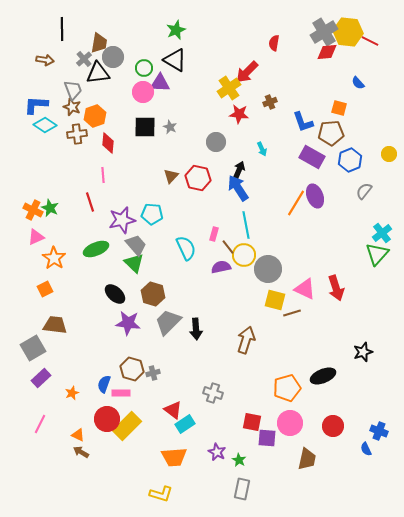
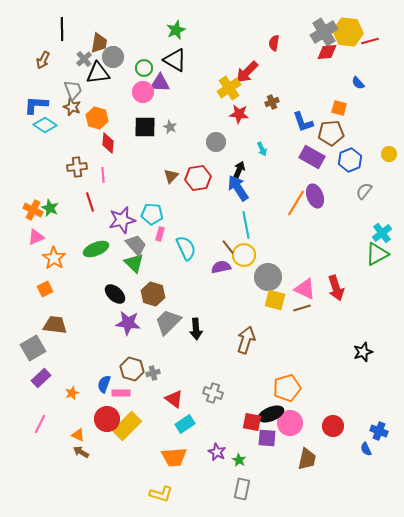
red line at (370, 41): rotated 42 degrees counterclockwise
brown arrow at (45, 60): moved 2 px left; rotated 108 degrees clockwise
brown cross at (270, 102): moved 2 px right
orange hexagon at (95, 116): moved 2 px right, 2 px down; rotated 25 degrees counterclockwise
brown cross at (77, 134): moved 33 px down
red hexagon at (198, 178): rotated 20 degrees counterclockwise
pink rectangle at (214, 234): moved 54 px left
green triangle at (377, 254): rotated 20 degrees clockwise
gray circle at (268, 269): moved 8 px down
brown line at (292, 313): moved 10 px right, 5 px up
black ellipse at (323, 376): moved 52 px left, 38 px down
red triangle at (173, 410): moved 1 px right, 11 px up
